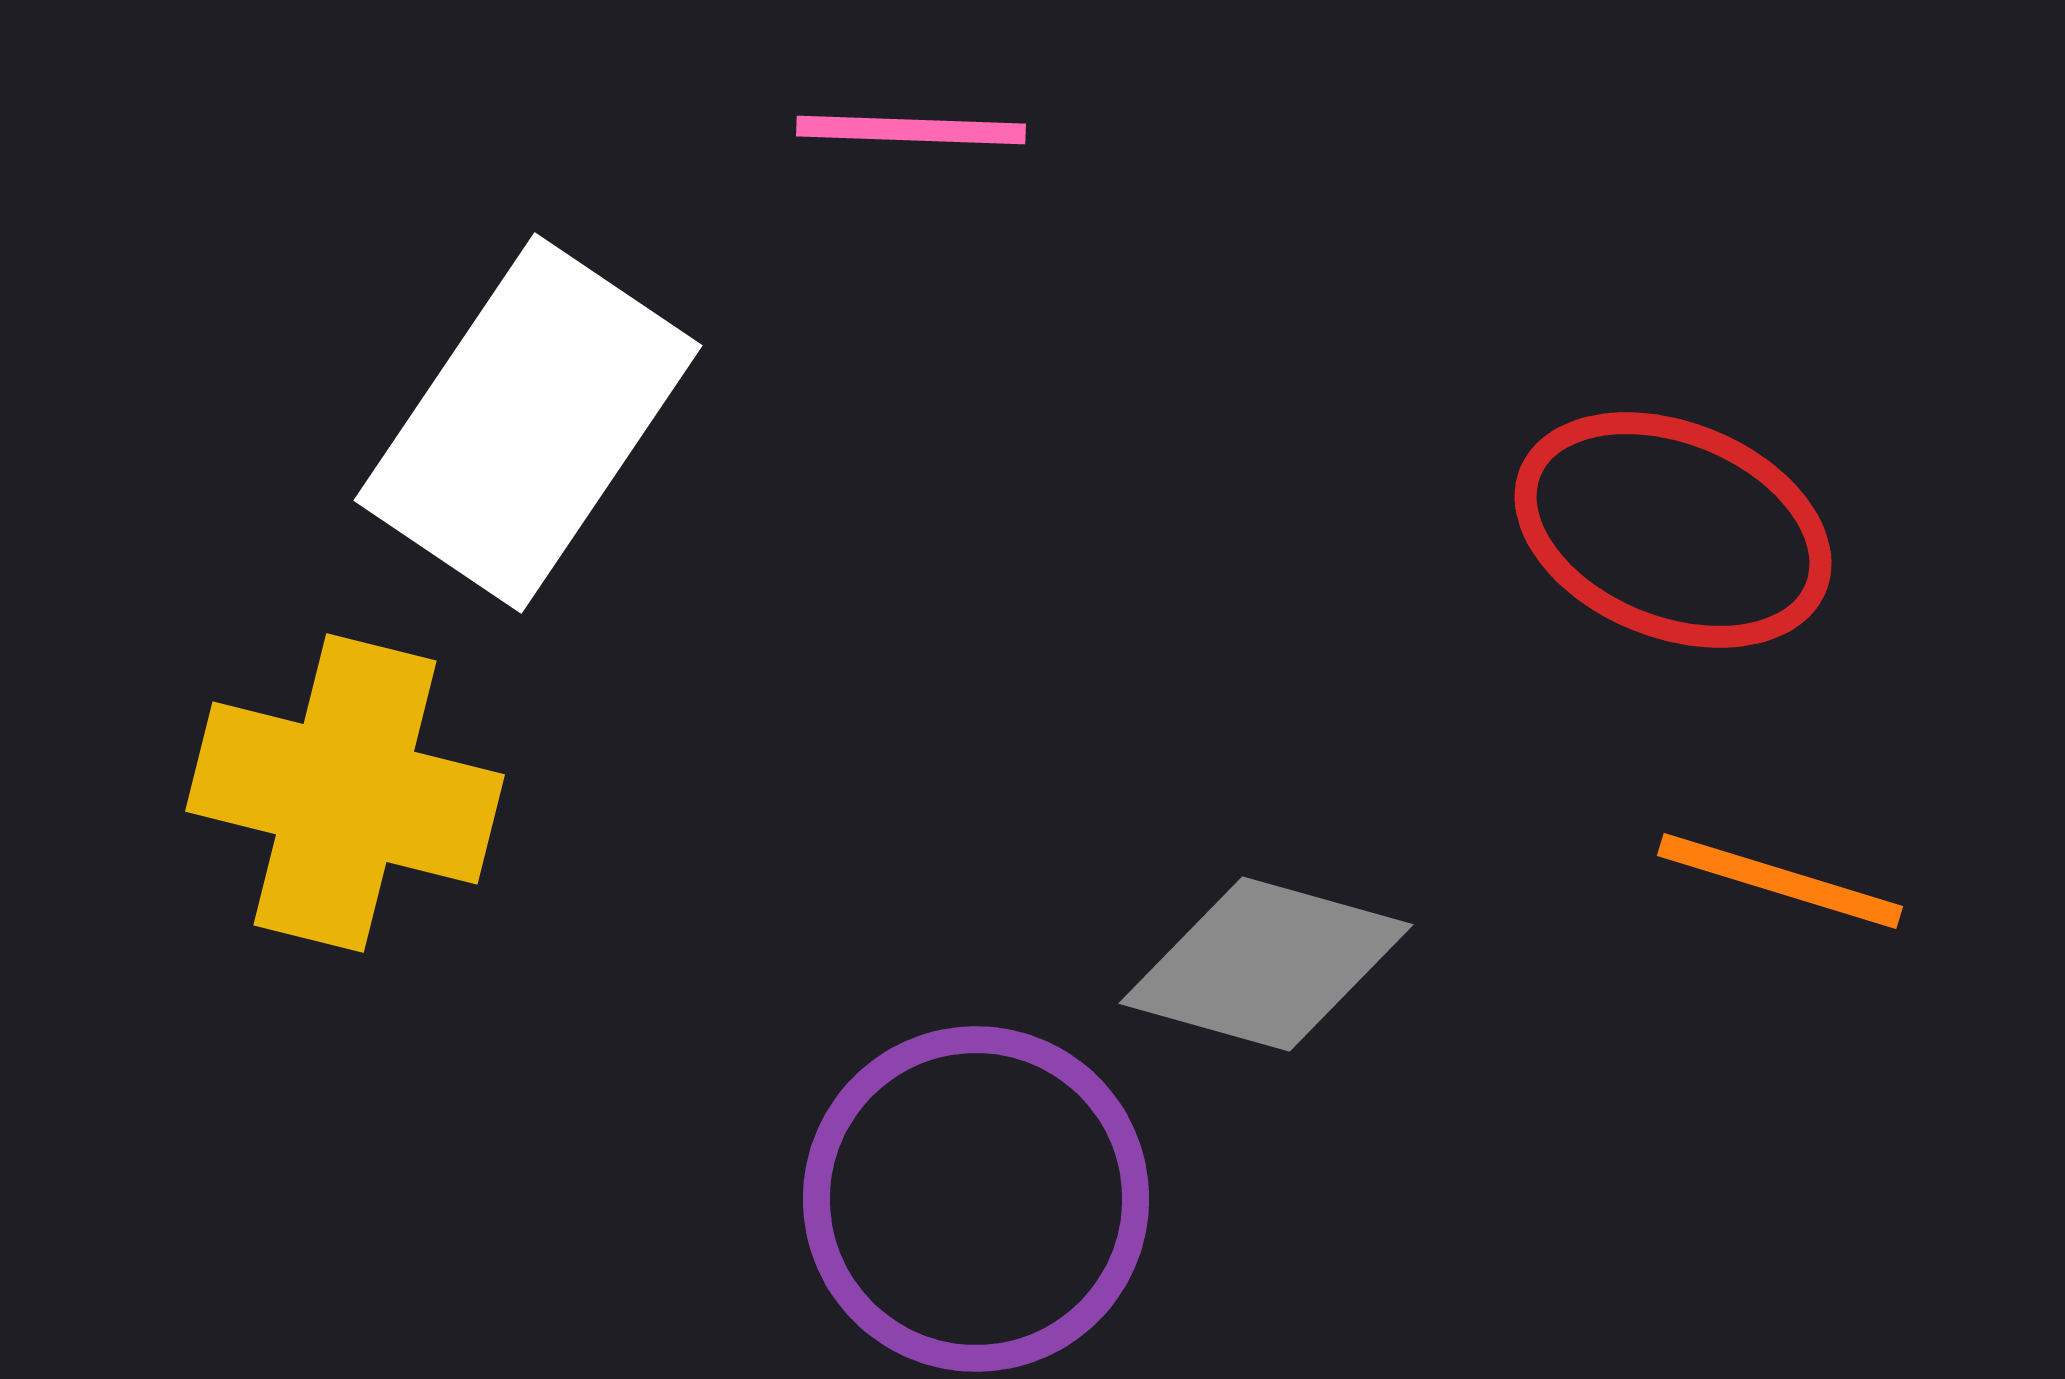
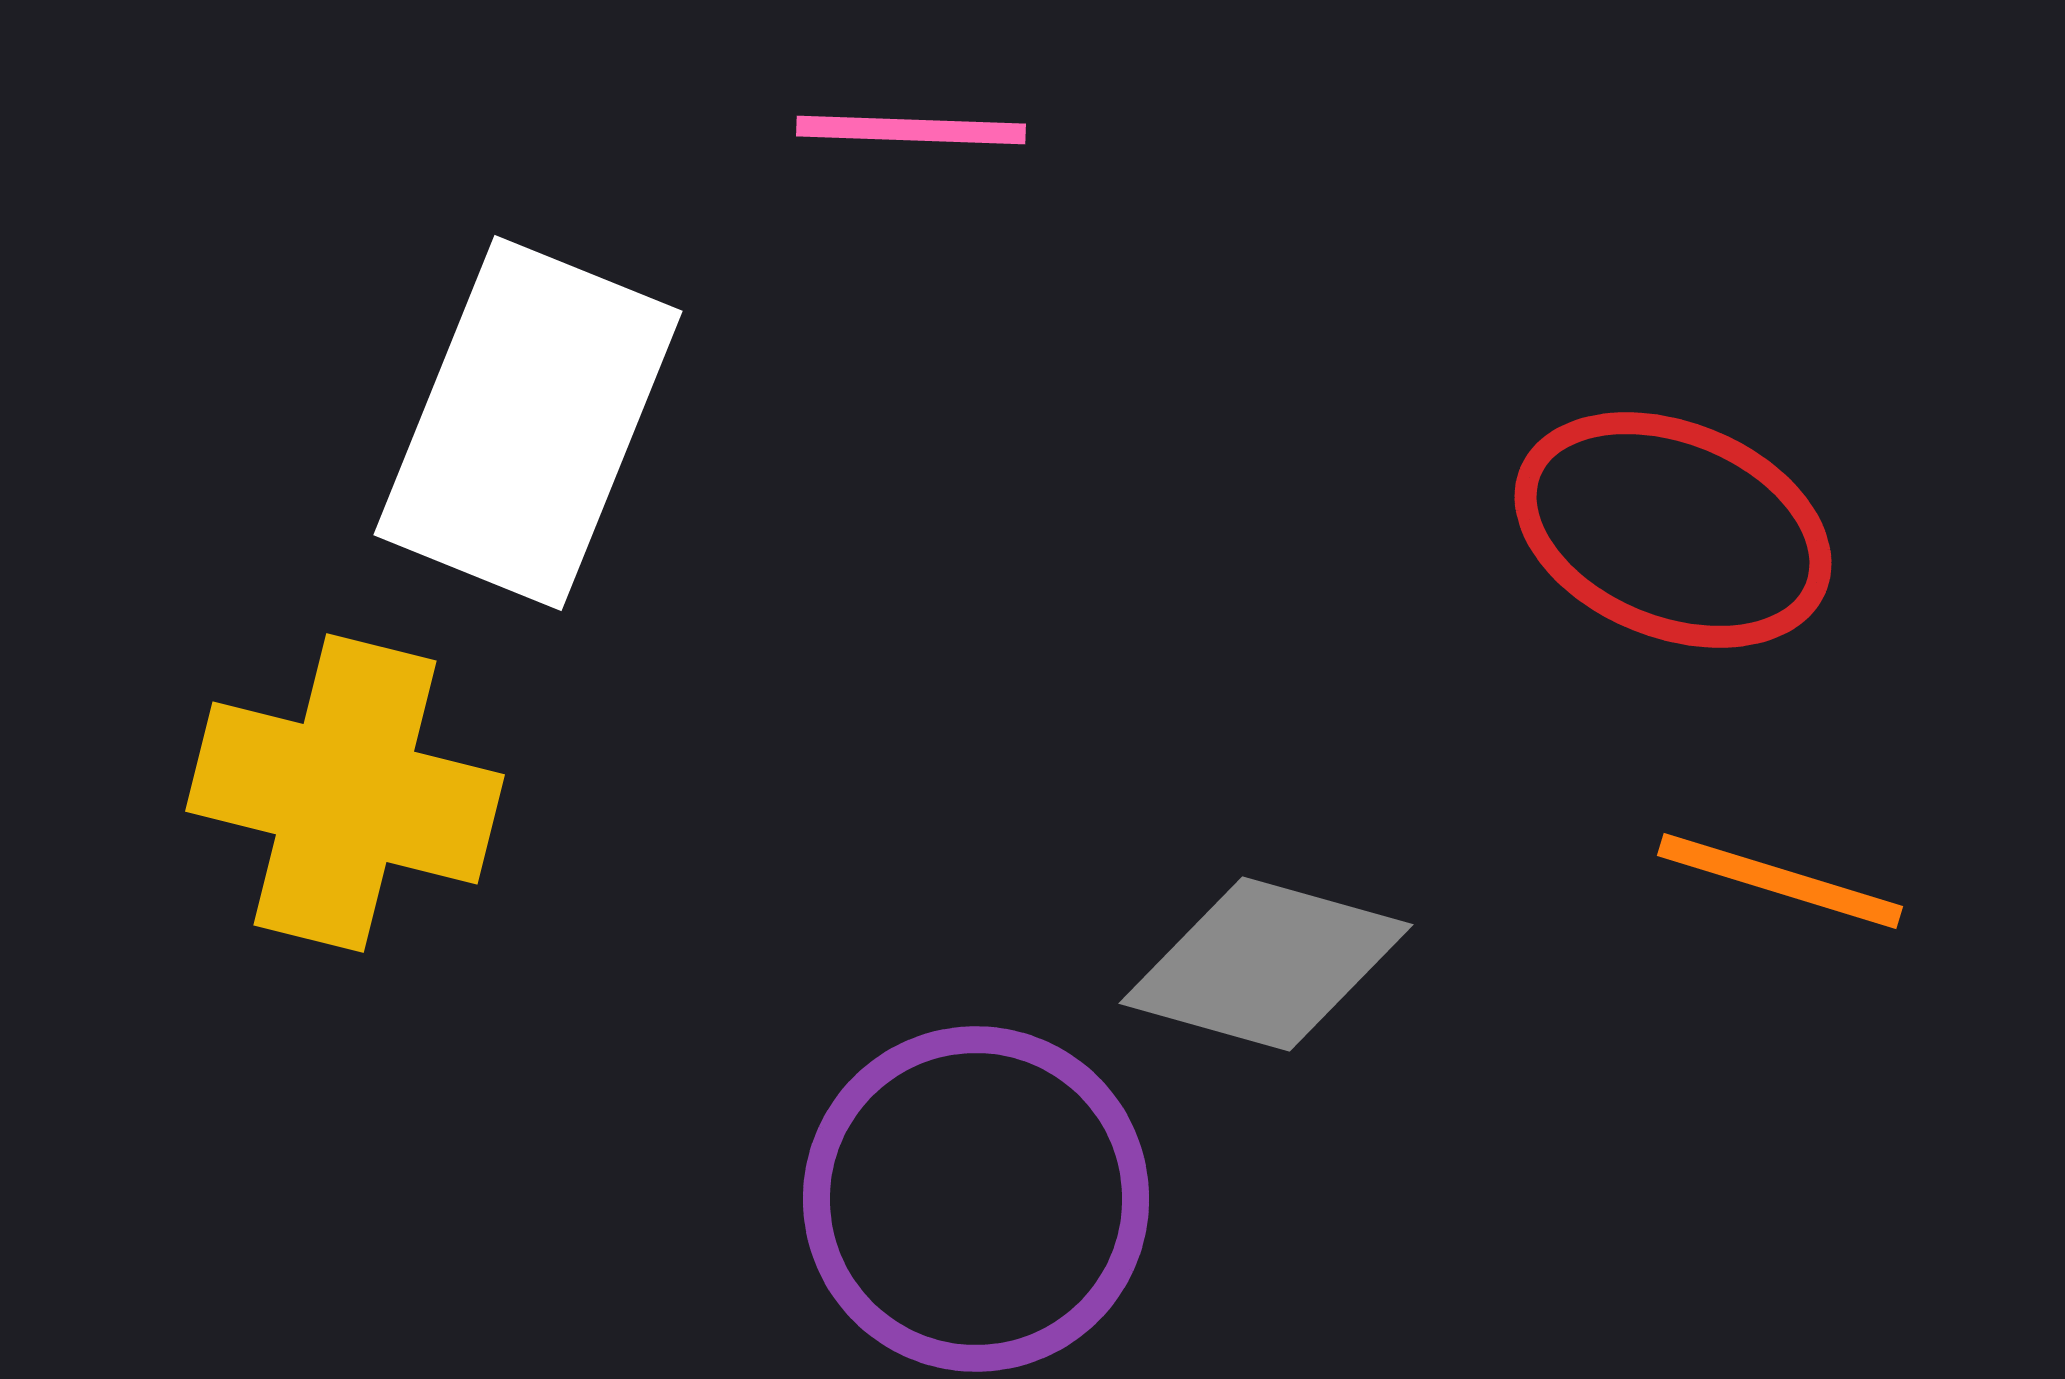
white rectangle: rotated 12 degrees counterclockwise
